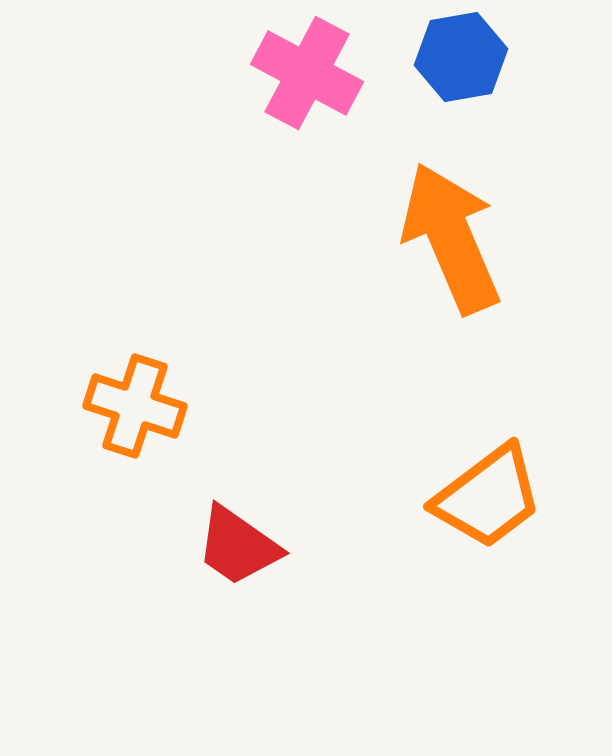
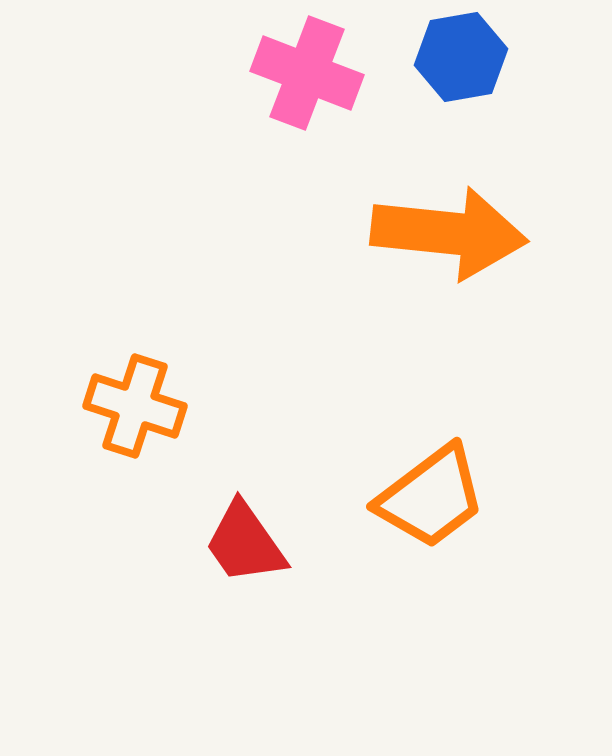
pink cross: rotated 7 degrees counterclockwise
orange arrow: moved 2 px left, 5 px up; rotated 119 degrees clockwise
orange trapezoid: moved 57 px left
red trapezoid: moved 7 px right, 3 px up; rotated 20 degrees clockwise
